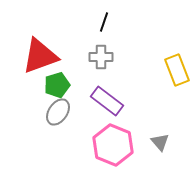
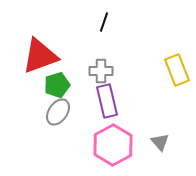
gray cross: moved 14 px down
purple rectangle: rotated 40 degrees clockwise
pink hexagon: rotated 9 degrees clockwise
